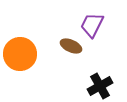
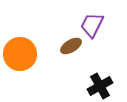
brown ellipse: rotated 55 degrees counterclockwise
